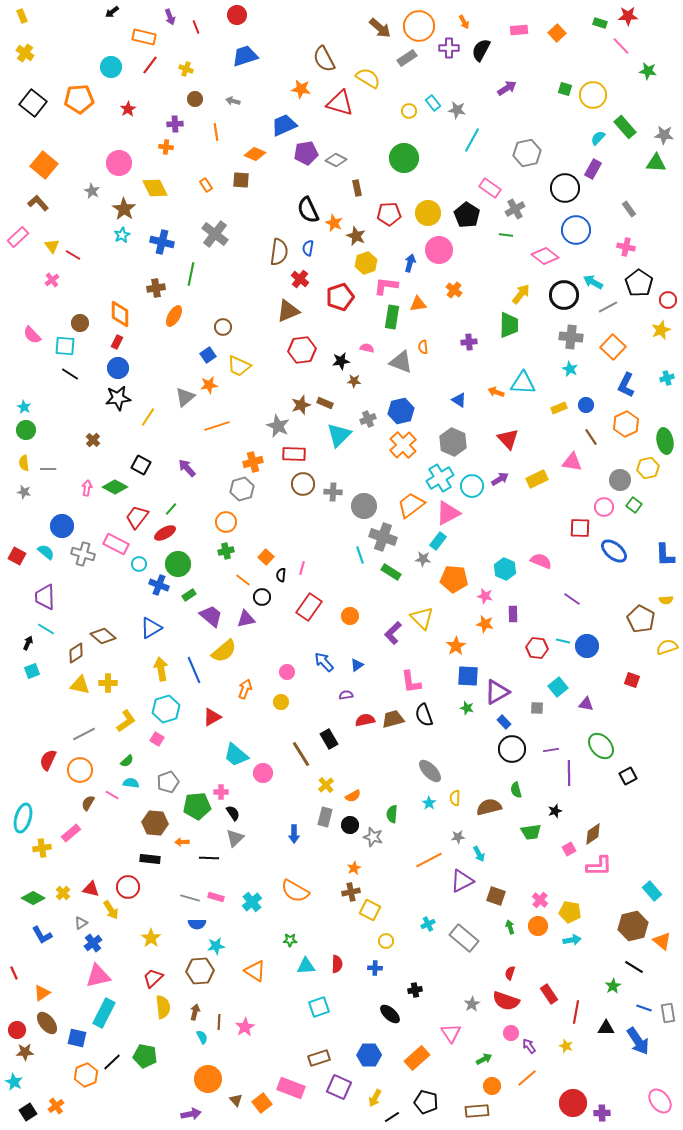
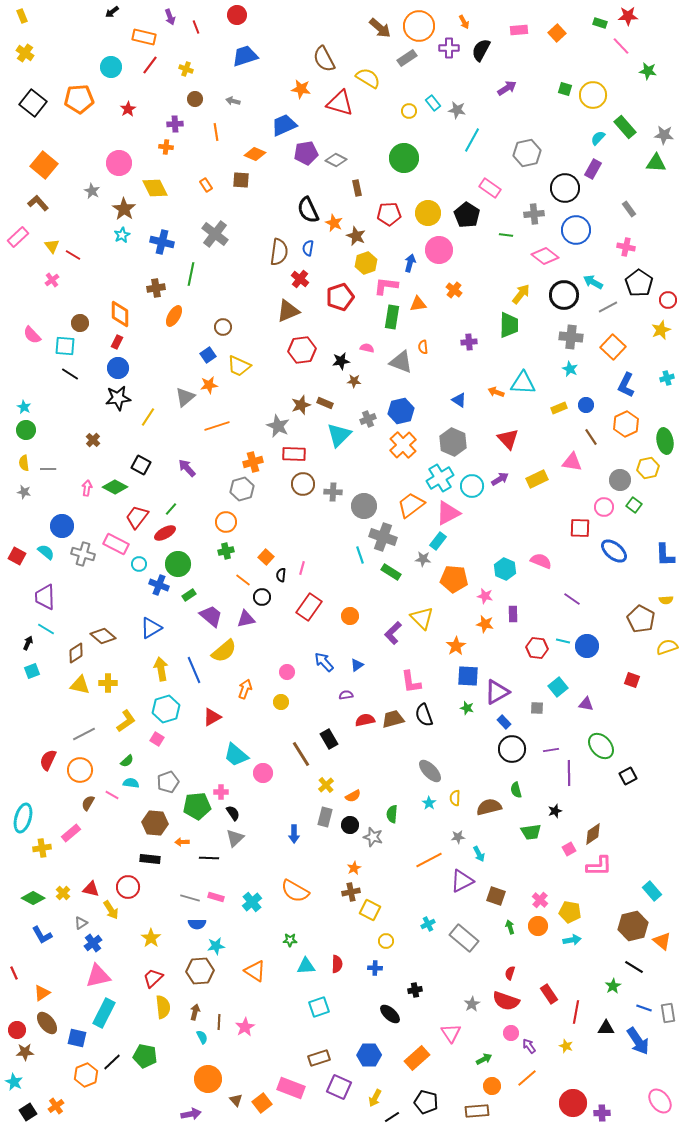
gray cross at (515, 209): moved 19 px right, 5 px down; rotated 24 degrees clockwise
